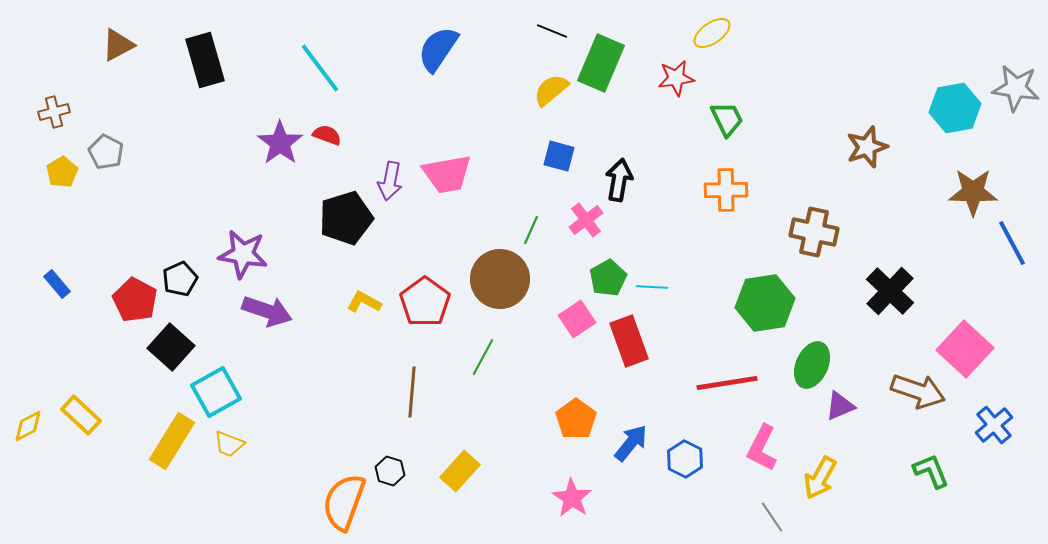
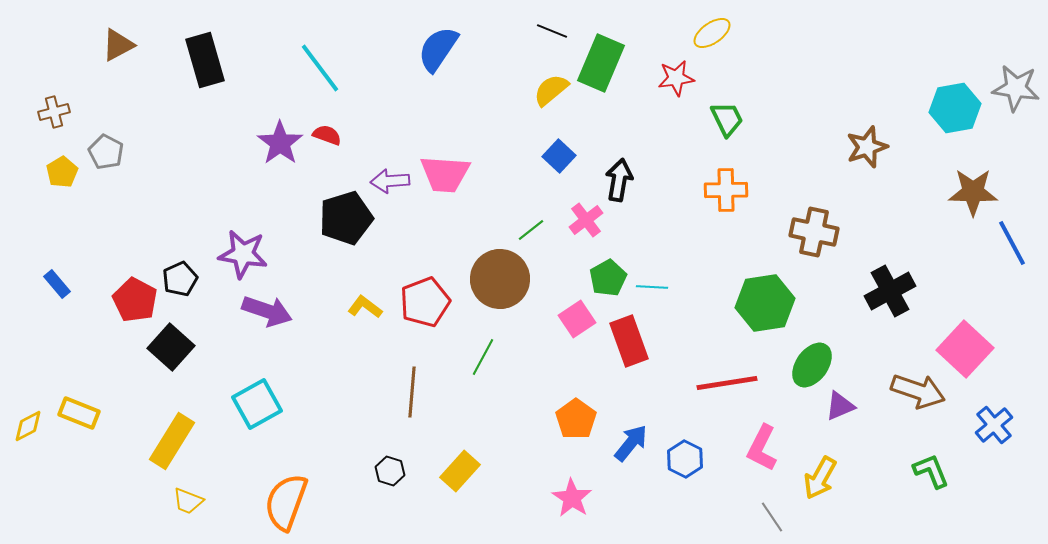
blue square at (559, 156): rotated 28 degrees clockwise
pink trapezoid at (447, 174): moved 2 px left; rotated 14 degrees clockwise
purple arrow at (390, 181): rotated 75 degrees clockwise
green line at (531, 230): rotated 28 degrees clockwise
black cross at (890, 291): rotated 18 degrees clockwise
yellow L-shape at (364, 302): moved 1 px right, 5 px down; rotated 8 degrees clockwise
red pentagon at (425, 302): rotated 15 degrees clockwise
green ellipse at (812, 365): rotated 12 degrees clockwise
cyan square at (216, 392): moved 41 px right, 12 px down
yellow rectangle at (81, 415): moved 2 px left, 2 px up; rotated 21 degrees counterclockwise
yellow trapezoid at (229, 444): moved 41 px left, 57 px down
orange semicircle at (344, 502): moved 58 px left
